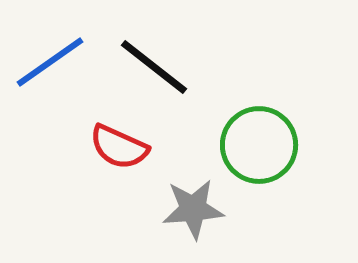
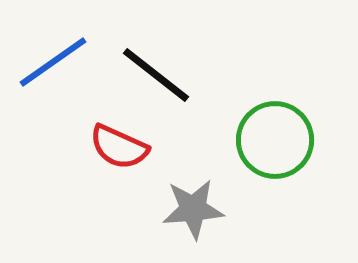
blue line: moved 3 px right
black line: moved 2 px right, 8 px down
green circle: moved 16 px right, 5 px up
